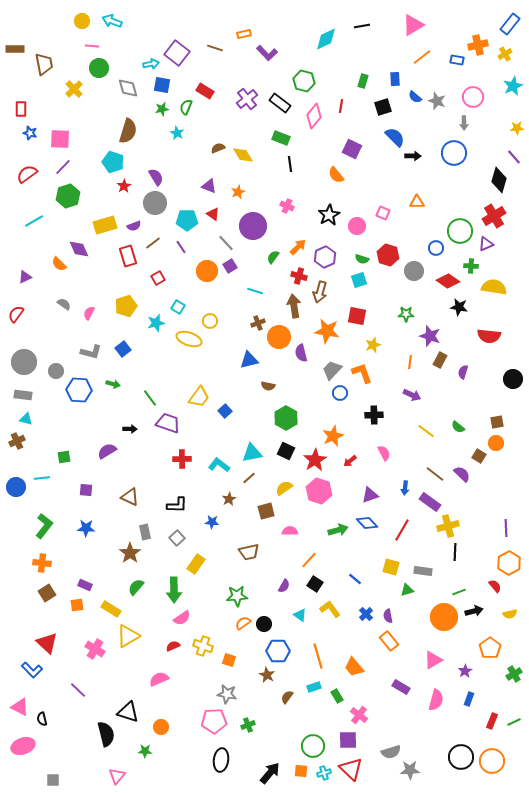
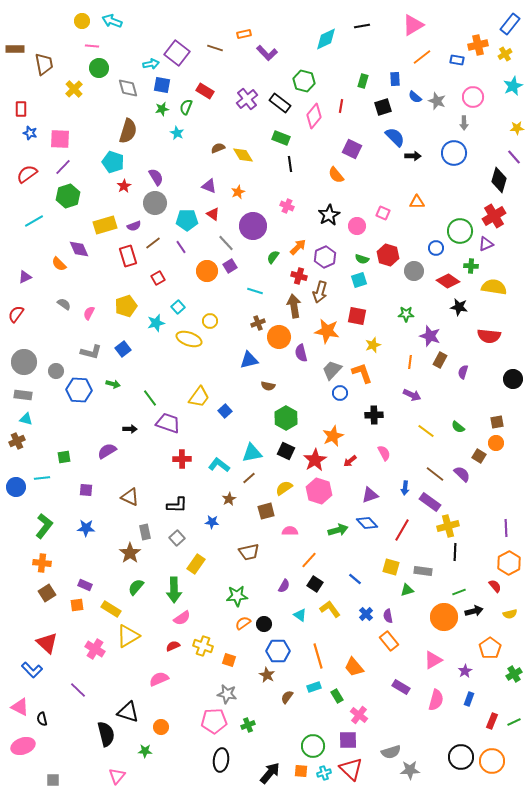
cyan square at (178, 307): rotated 16 degrees clockwise
